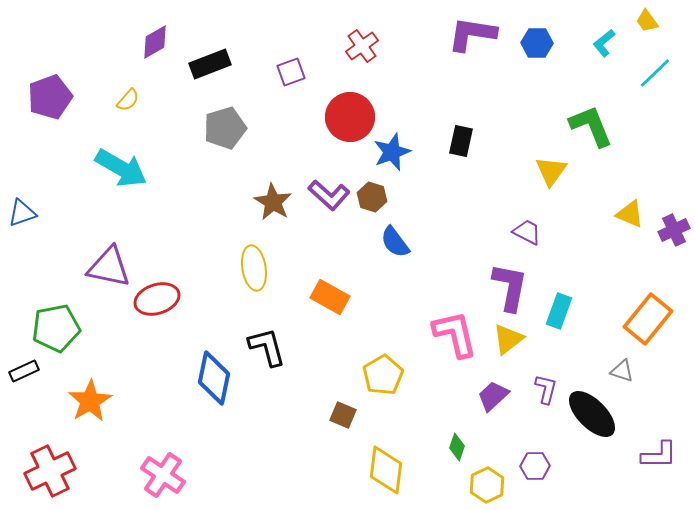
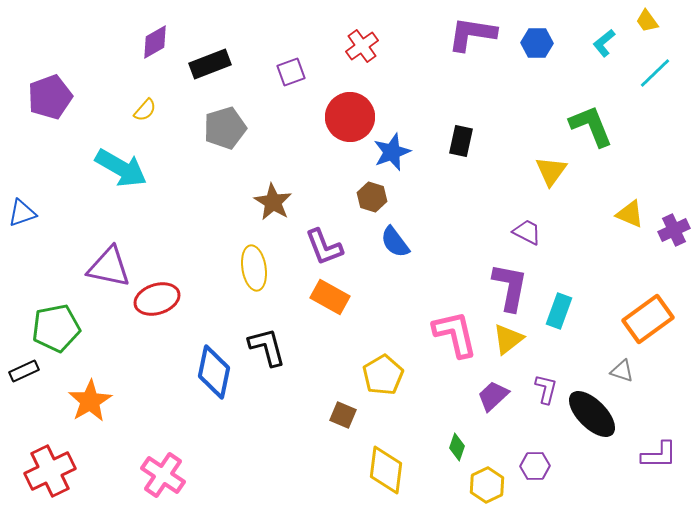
yellow semicircle at (128, 100): moved 17 px right, 10 px down
purple L-shape at (329, 195): moved 5 px left, 52 px down; rotated 27 degrees clockwise
orange rectangle at (648, 319): rotated 15 degrees clockwise
blue diamond at (214, 378): moved 6 px up
